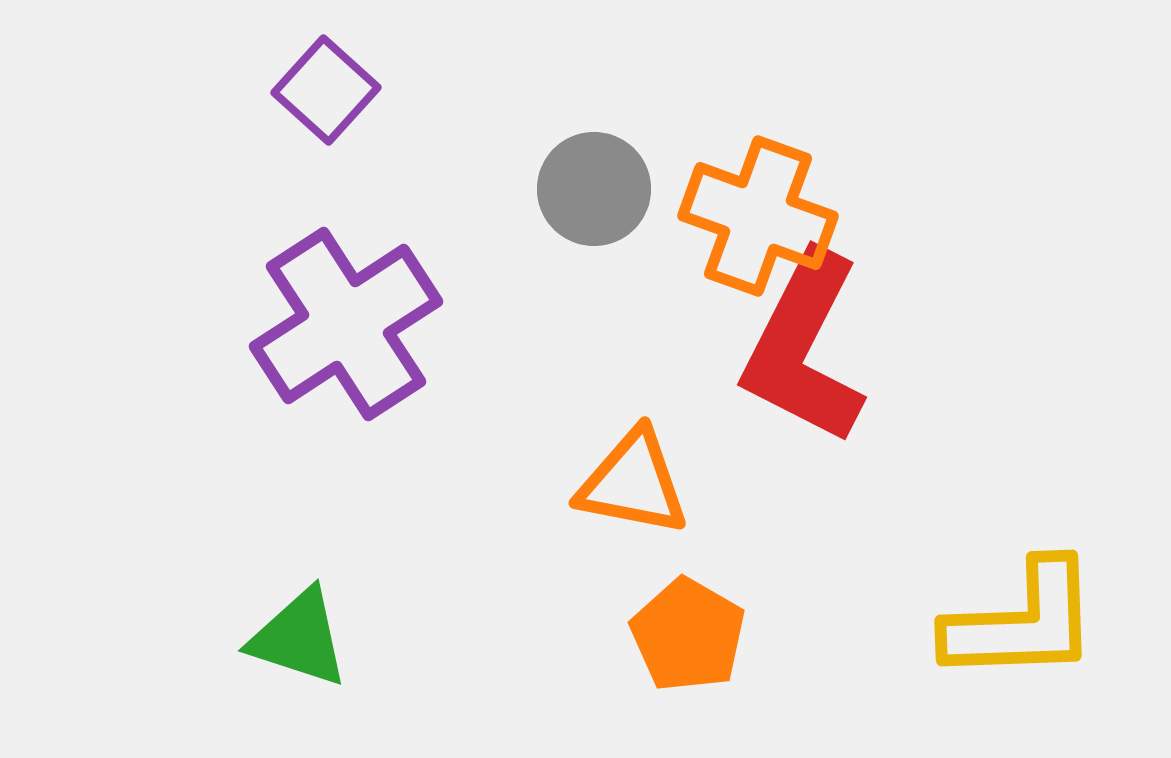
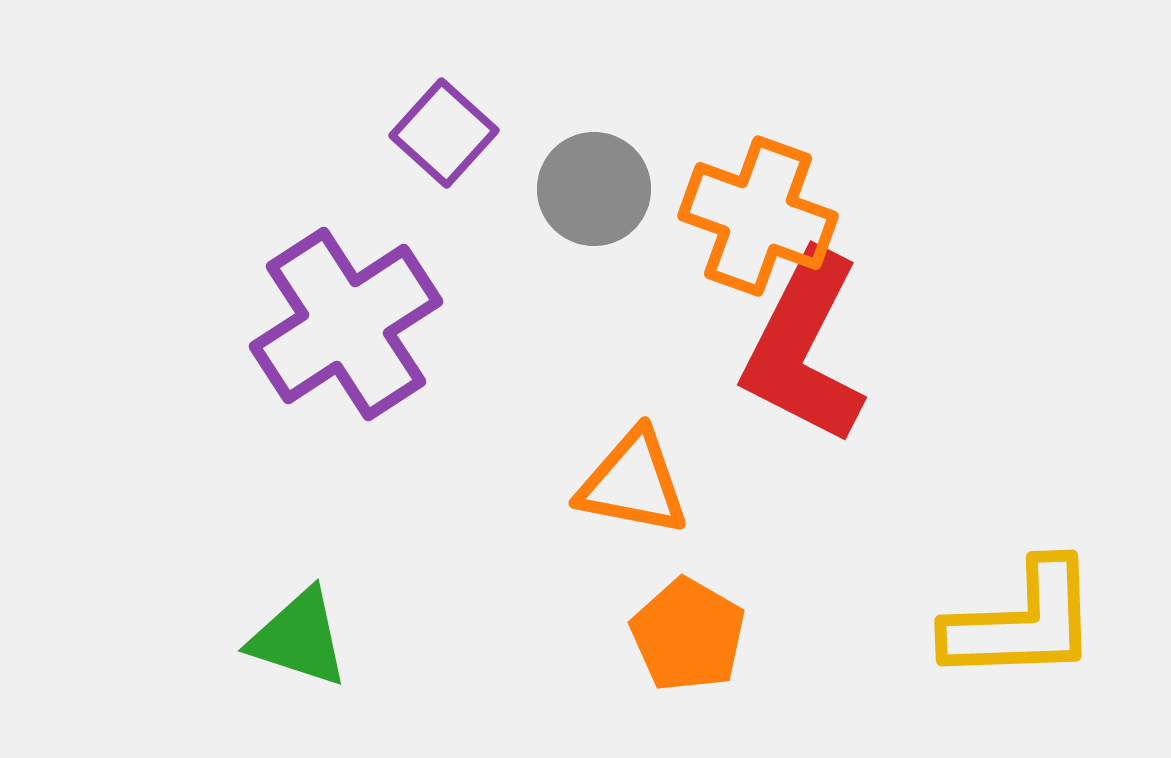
purple square: moved 118 px right, 43 px down
